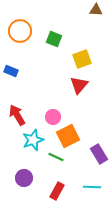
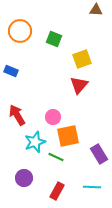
orange square: rotated 15 degrees clockwise
cyan star: moved 2 px right, 2 px down
